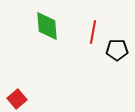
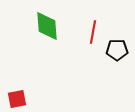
red square: rotated 30 degrees clockwise
